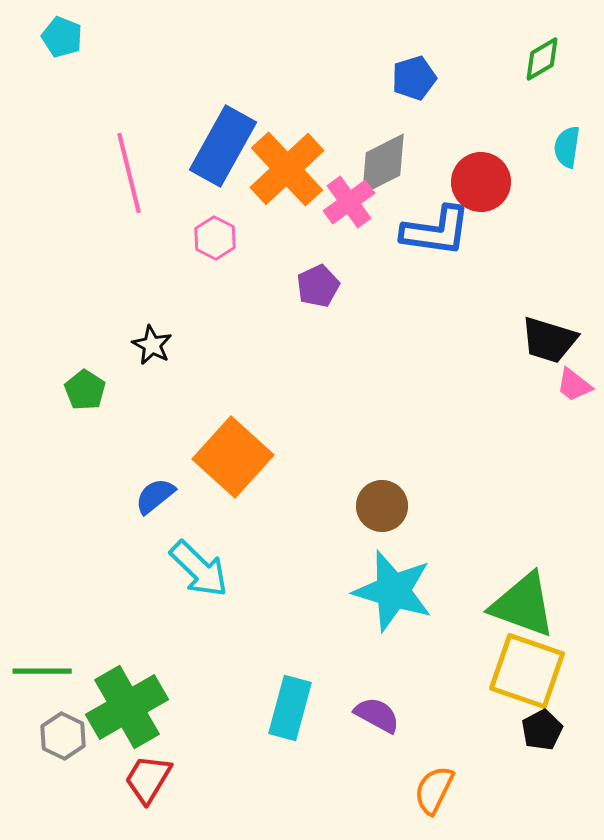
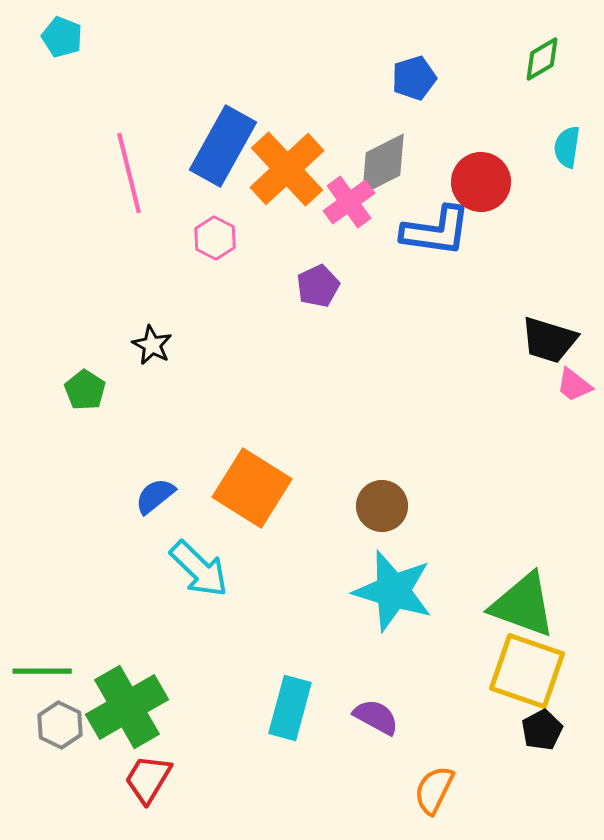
orange square: moved 19 px right, 31 px down; rotated 10 degrees counterclockwise
purple semicircle: moved 1 px left, 2 px down
gray hexagon: moved 3 px left, 11 px up
